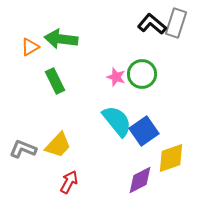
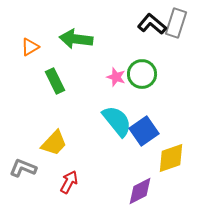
green arrow: moved 15 px right
yellow trapezoid: moved 4 px left, 2 px up
gray L-shape: moved 19 px down
purple diamond: moved 11 px down
